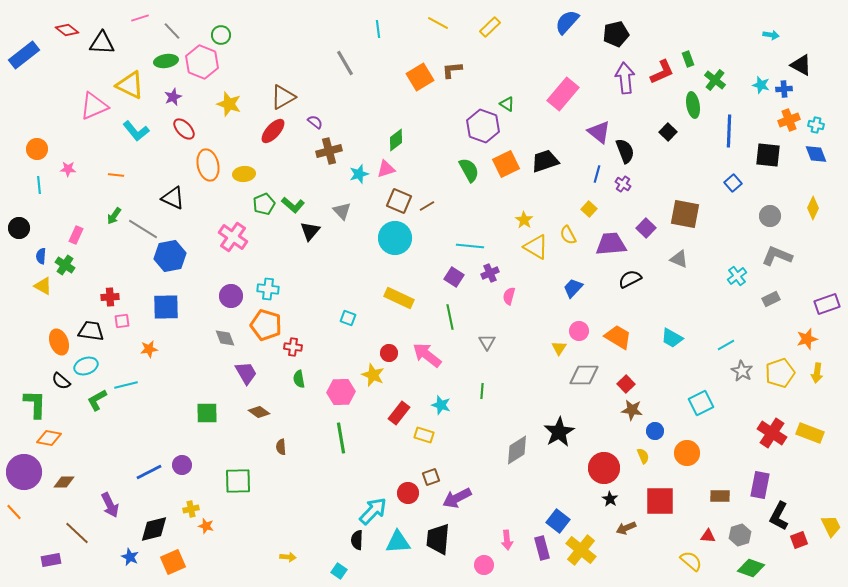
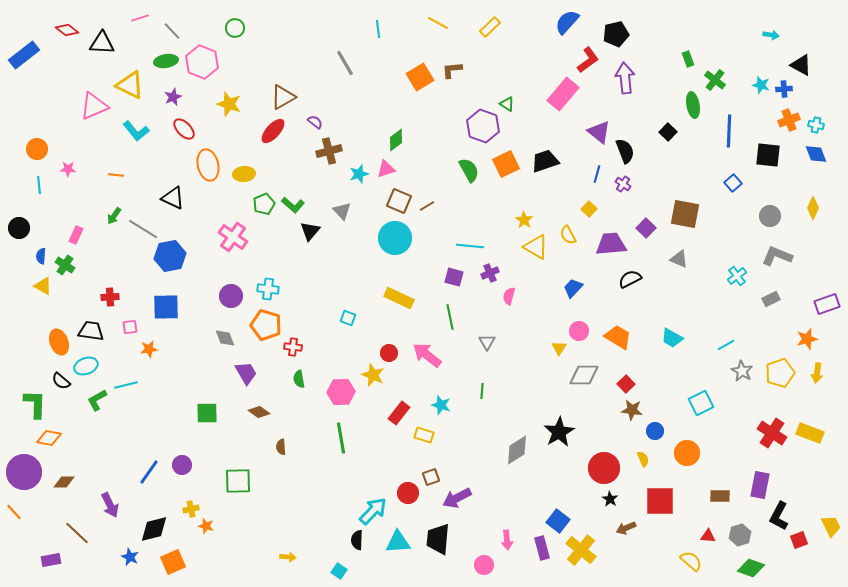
green circle at (221, 35): moved 14 px right, 7 px up
red L-shape at (662, 72): moved 74 px left, 12 px up; rotated 12 degrees counterclockwise
purple square at (454, 277): rotated 18 degrees counterclockwise
pink square at (122, 321): moved 8 px right, 6 px down
yellow semicircle at (643, 456): moved 3 px down
blue line at (149, 472): rotated 28 degrees counterclockwise
